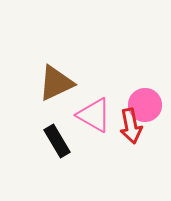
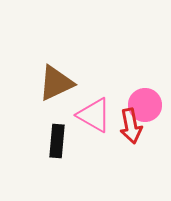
black rectangle: rotated 36 degrees clockwise
